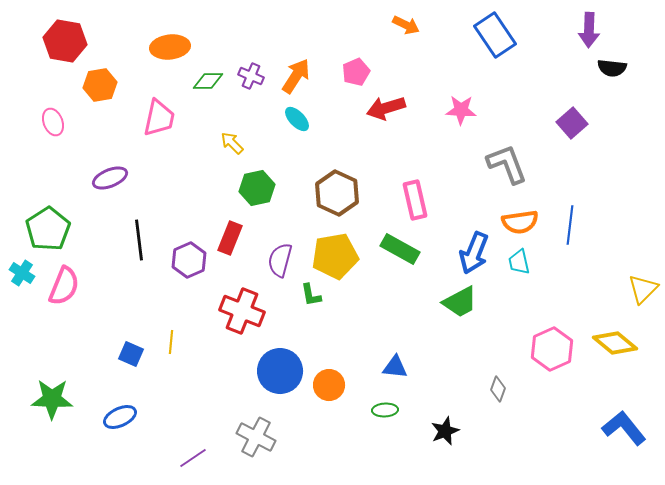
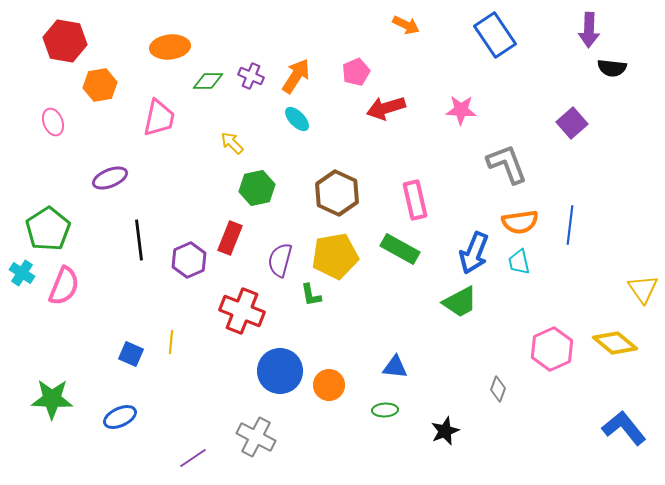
yellow triangle at (643, 289): rotated 20 degrees counterclockwise
